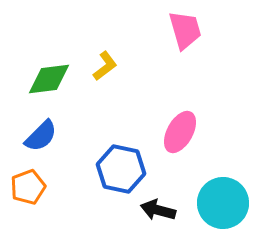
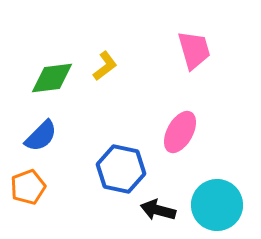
pink trapezoid: moved 9 px right, 20 px down
green diamond: moved 3 px right, 1 px up
cyan circle: moved 6 px left, 2 px down
